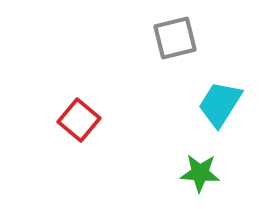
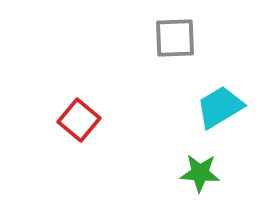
gray square: rotated 12 degrees clockwise
cyan trapezoid: moved 3 px down; rotated 27 degrees clockwise
